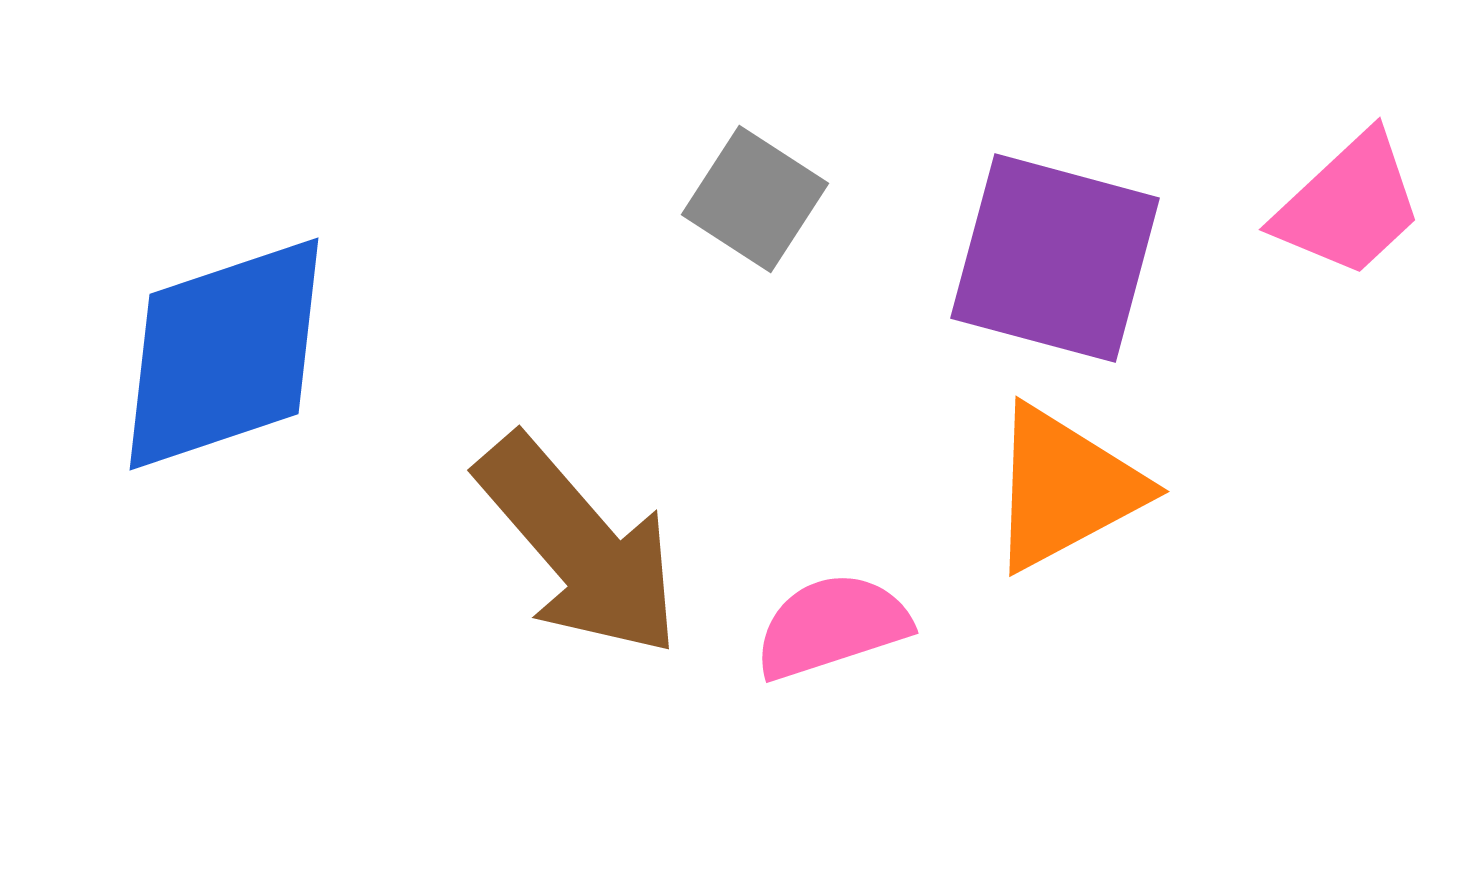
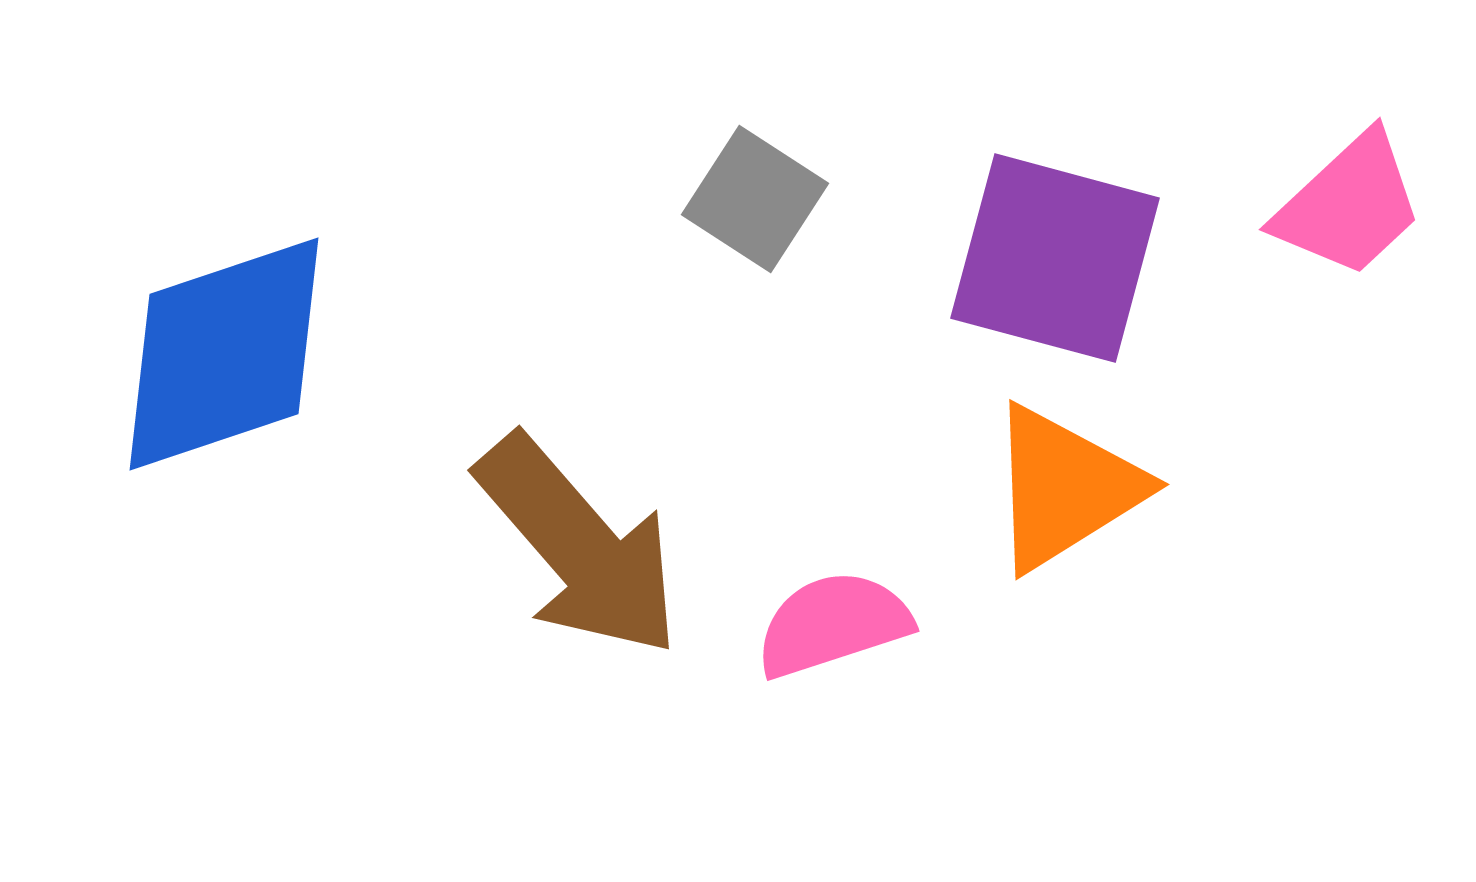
orange triangle: rotated 4 degrees counterclockwise
pink semicircle: moved 1 px right, 2 px up
